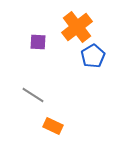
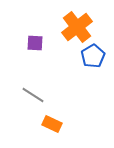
purple square: moved 3 px left, 1 px down
orange rectangle: moved 1 px left, 2 px up
